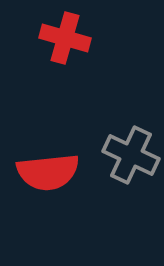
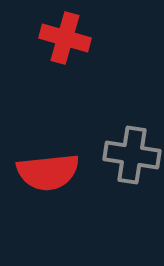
gray cross: moved 1 px right; rotated 16 degrees counterclockwise
